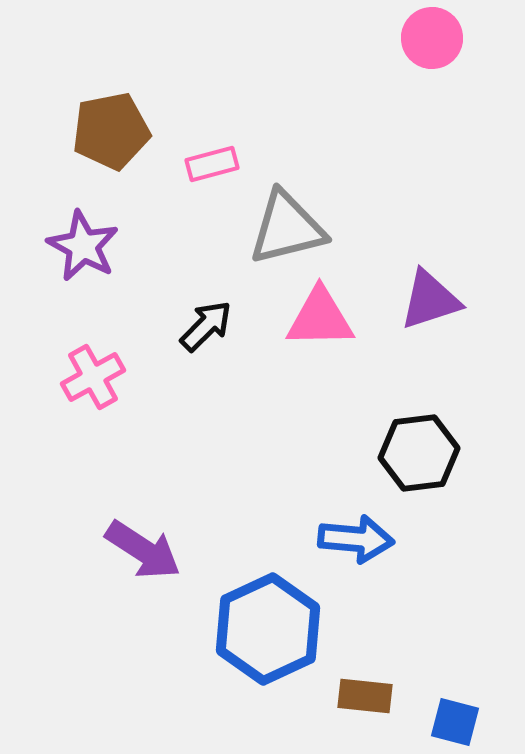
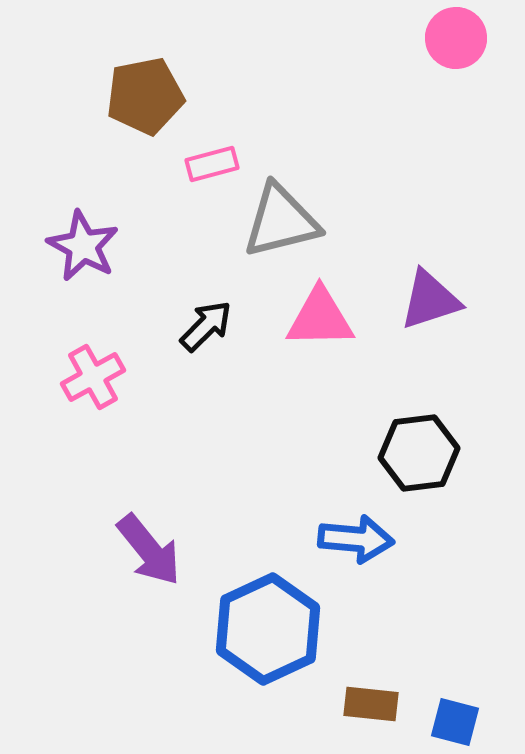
pink circle: moved 24 px right
brown pentagon: moved 34 px right, 35 px up
gray triangle: moved 6 px left, 7 px up
purple arrow: moved 6 px right; rotated 18 degrees clockwise
brown rectangle: moved 6 px right, 8 px down
